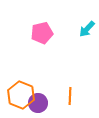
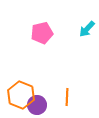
orange line: moved 3 px left, 1 px down
purple circle: moved 1 px left, 2 px down
